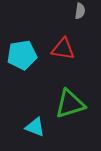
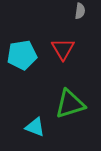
red triangle: rotated 50 degrees clockwise
